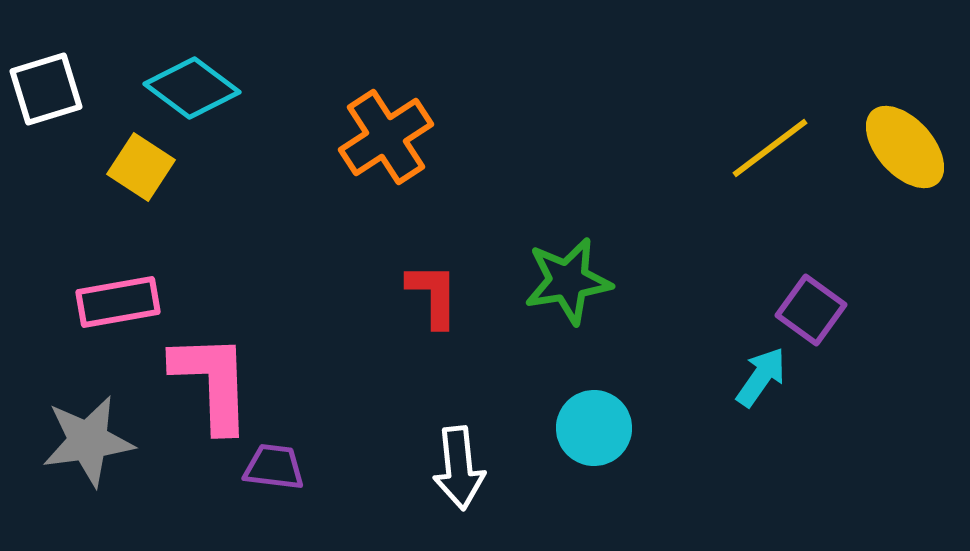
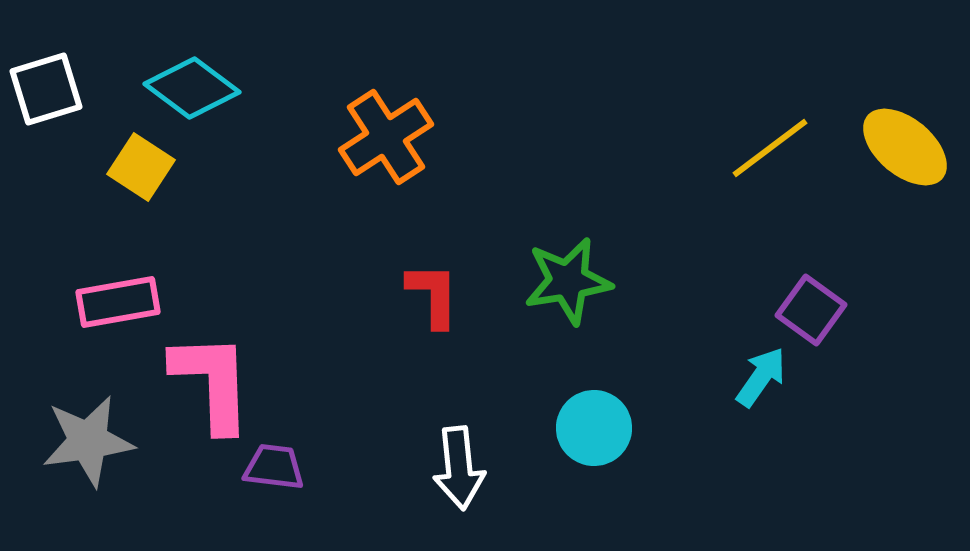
yellow ellipse: rotated 8 degrees counterclockwise
